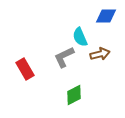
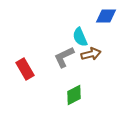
brown arrow: moved 9 px left
